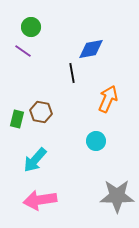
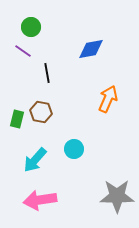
black line: moved 25 px left
cyan circle: moved 22 px left, 8 px down
